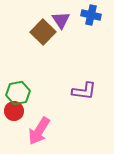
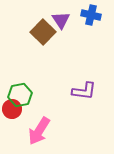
green hexagon: moved 2 px right, 2 px down
red circle: moved 2 px left, 2 px up
